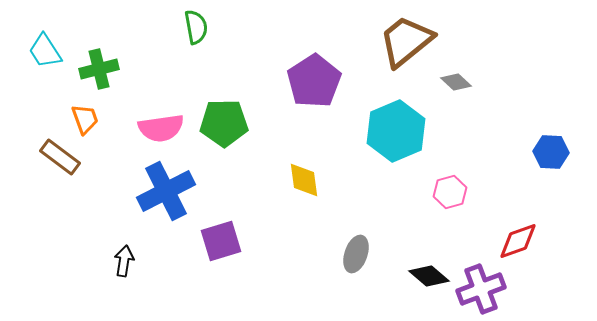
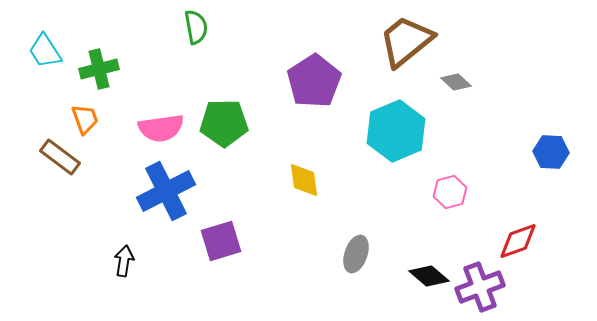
purple cross: moved 1 px left, 2 px up
